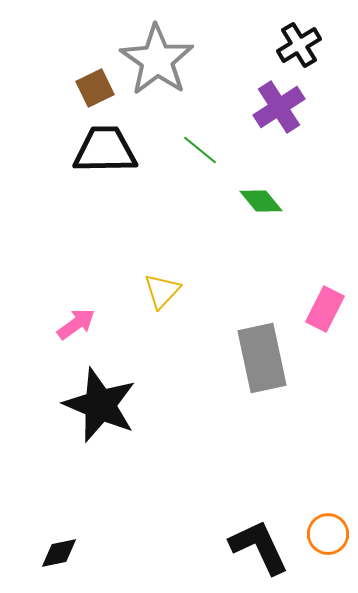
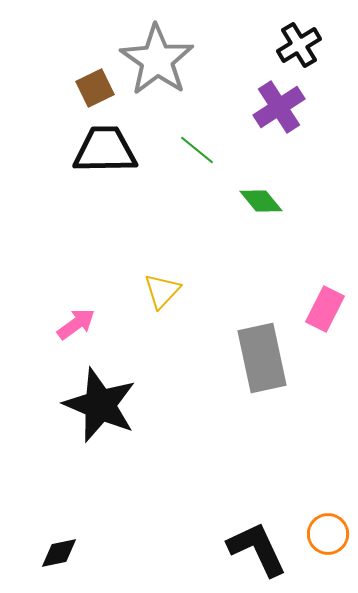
green line: moved 3 px left
black L-shape: moved 2 px left, 2 px down
